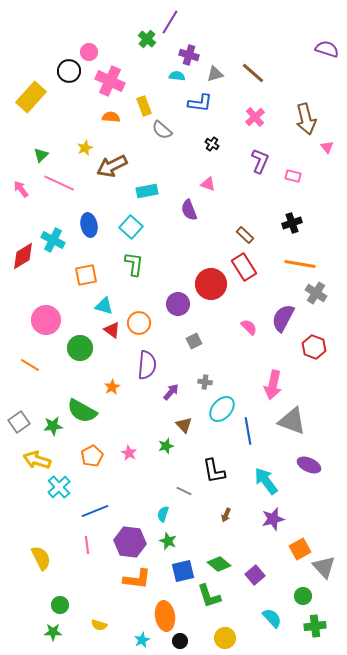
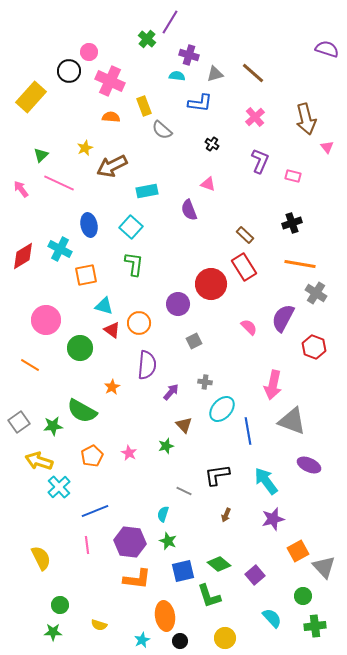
cyan cross at (53, 240): moved 7 px right, 9 px down
yellow arrow at (37, 460): moved 2 px right, 1 px down
black L-shape at (214, 471): moved 3 px right, 4 px down; rotated 92 degrees clockwise
orange square at (300, 549): moved 2 px left, 2 px down
